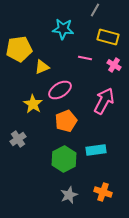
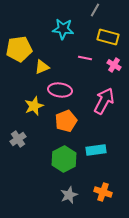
pink ellipse: rotated 40 degrees clockwise
yellow star: moved 1 px right, 2 px down; rotated 18 degrees clockwise
